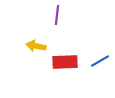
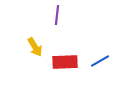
yellow arrow: moved 1 px left, 1 px down; rotated 132 degrees counterclockwise
